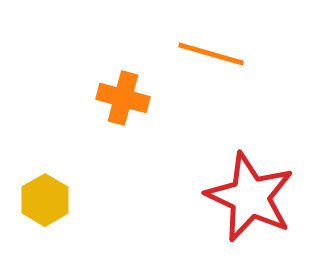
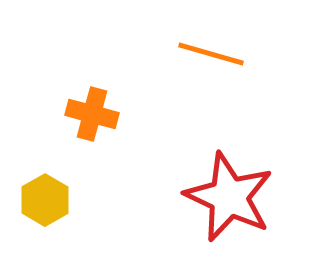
orange cross: moved 31 px left, 16 px down
red star: moved 21 px left
